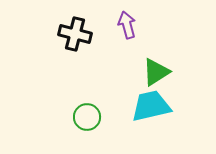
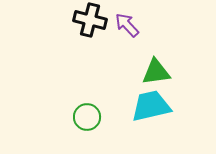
purple arrow: rotated 28 degrees counterclockwise
black cross: moved 15 px right, 14 px up
green triangle: rotated 24 degrees clockwise
